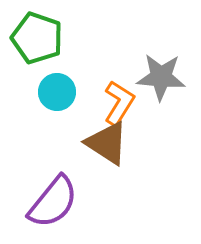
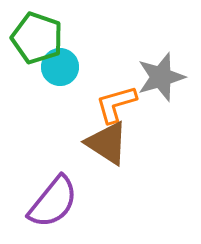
gray star: rotated 21 degrees counterclockwise
cyan circle: moved 3 px right, 25 px up
orange L-shape: moved 3 px left, 1 px down; rotated 138 degrees counterclockwise
